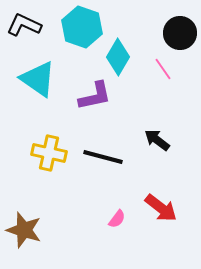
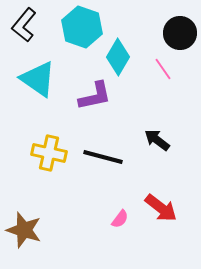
black L-shape: rotated 76 degrees counterclockwise
pink semicircle: moved 3 px right
